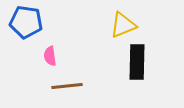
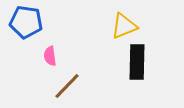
yellow triangle: moved 1 px right, 1 px down
brown line: rotated 40 degrees counterclockwise
